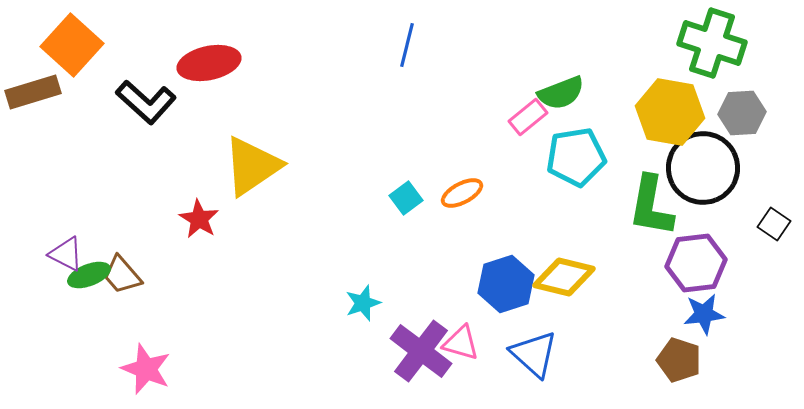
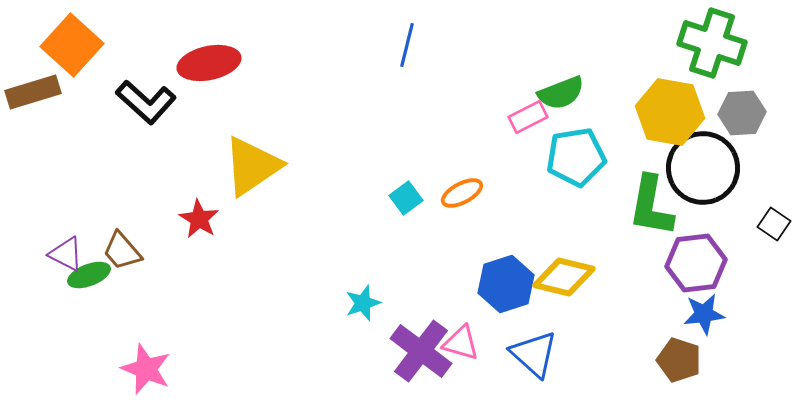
pink rectangle: rotated 12 degrees clockwise
brown trapezoid: moved 24 px up
